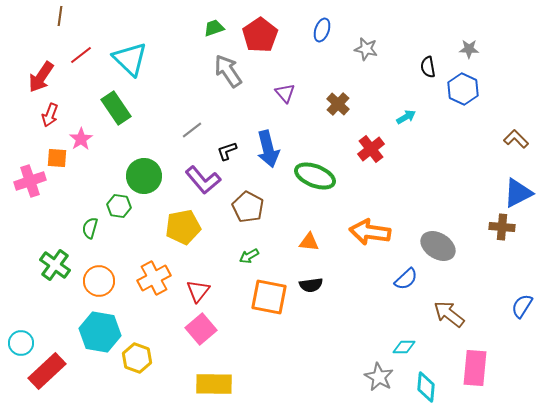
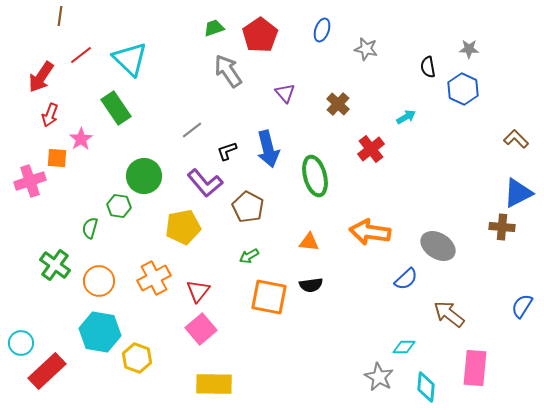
green ellipse at (315, 176): rotated 54 degrees clockwise
purple L-shape at (203, 180): moved 2 px right, 3 px down
